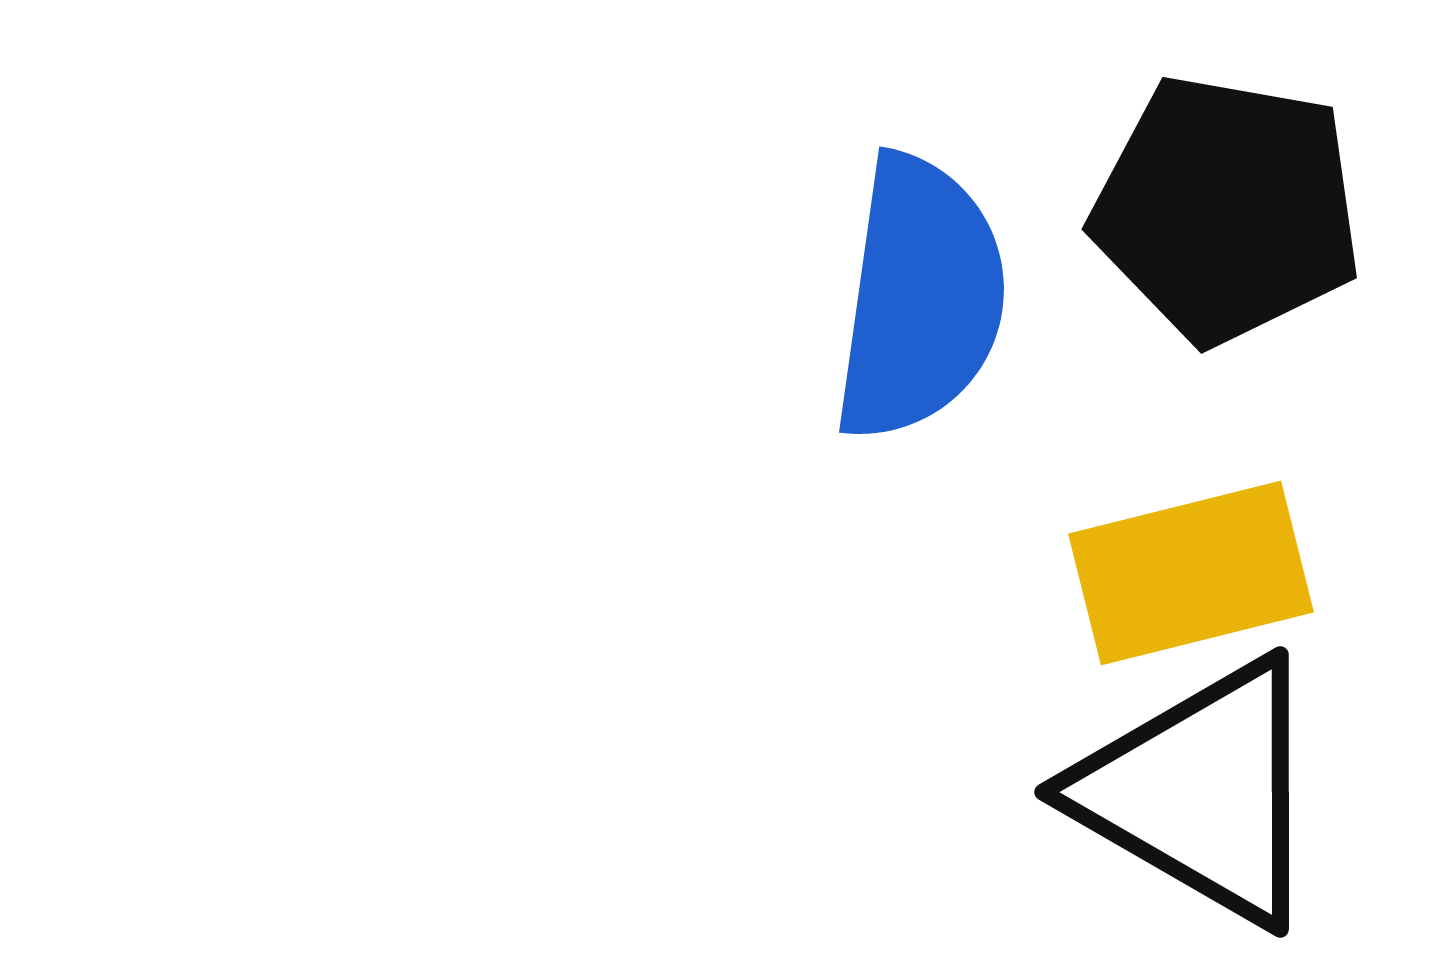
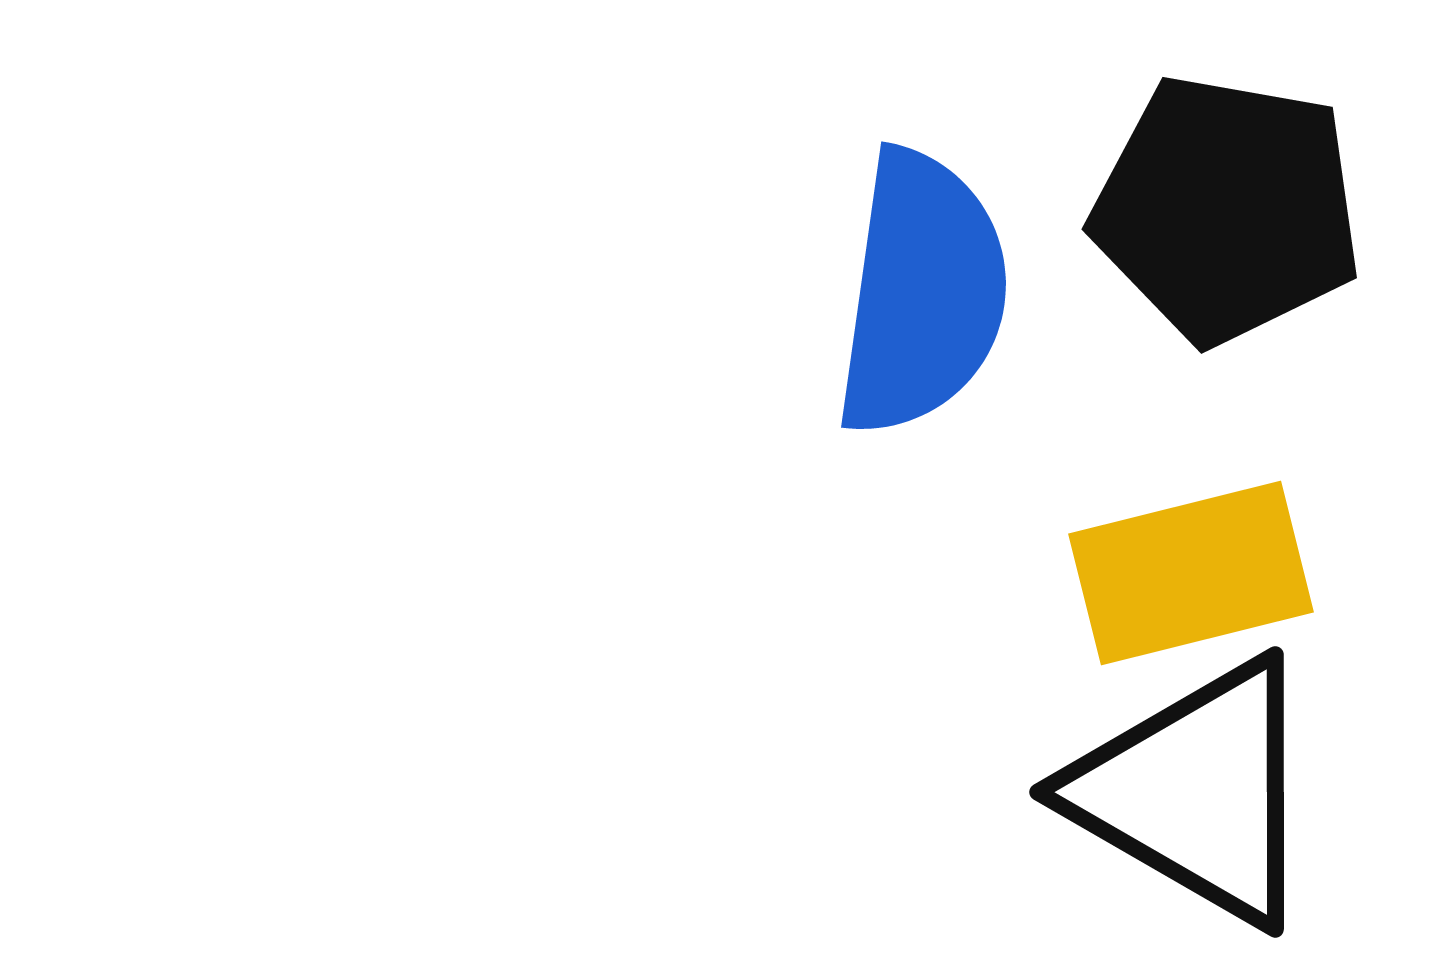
blue semicircle: moved 2 px right, 5 px up
black triangle: moved 5 px left
